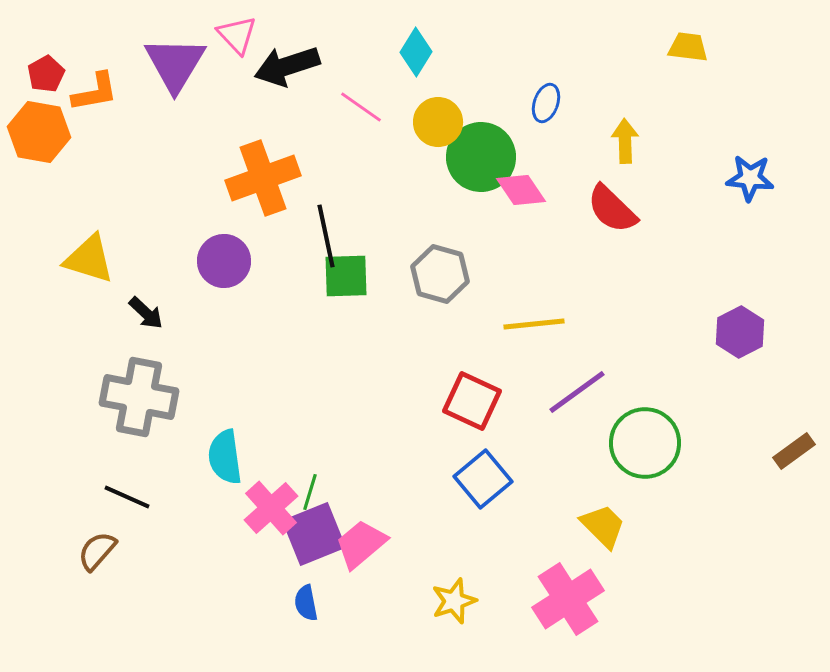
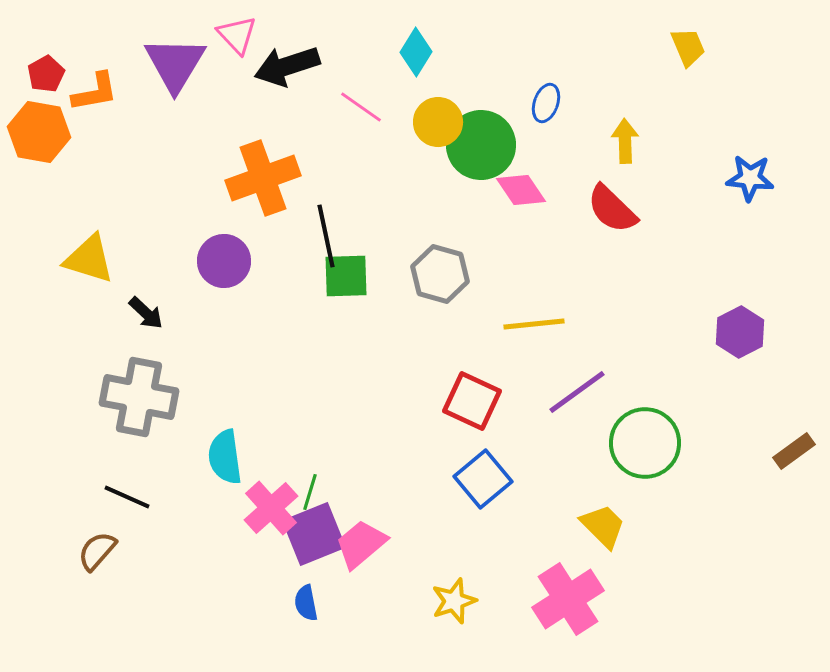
yellow trapezoid at (688, 47): rotated 60 degrees clockwise
green circle at (481, 157): moved 12 px up
